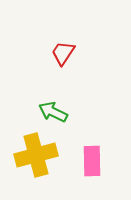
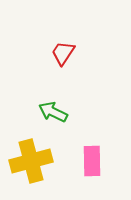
yellow cross: moved 5 px left, 6 px down
